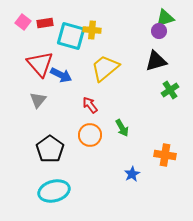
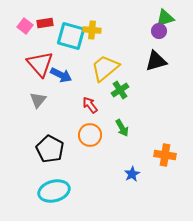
pink square: moved 2 px right, 4 px down
green cross: moved 50 px left
black pentagon: rotated 8 degrees counterclockwise
